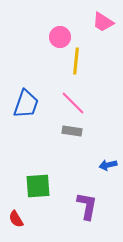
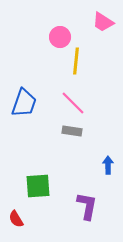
blue trapezoid: moved 2 px left, 1 px up
blue arrow: rotated 102 degrees clockwise
